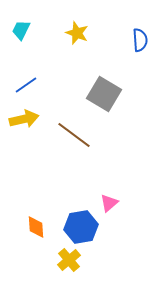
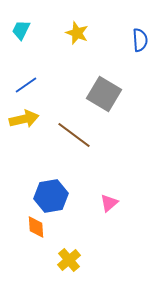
blue hexagon: moved 30 px left, 31 px up
